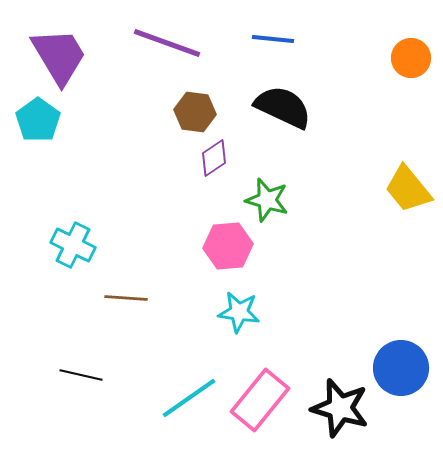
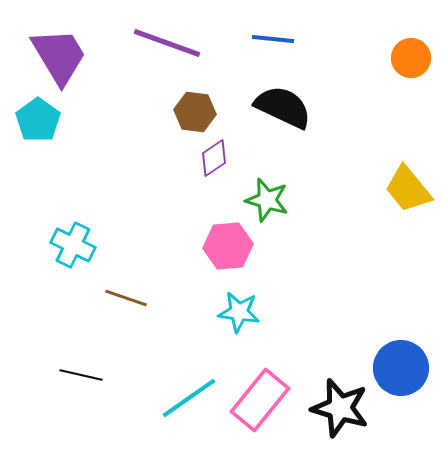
brown line: rotated 15 degrees clockwise
